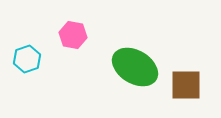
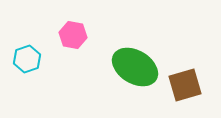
brown square: moved 1 px left; rotated 16 degrees counterclockwise
